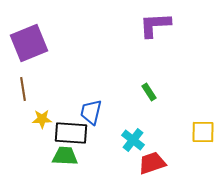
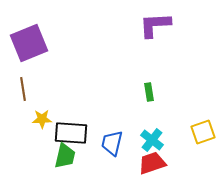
green rectangle: rotated 24 degrees clockwise
blue trapezoid: moved 21 px right, 31 px down
yellow square: rotated 20 degrees counterclockwise
cyan cross: moved 19 px right
green trapezoid: rotated 100 degrees clockwise
